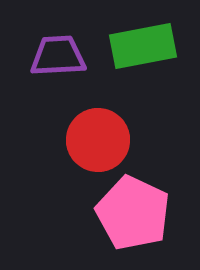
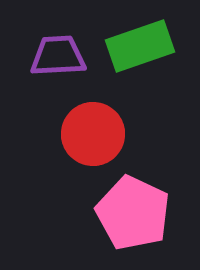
green rectangle: moved 3 px left; rotated 8 degrees counterclockwise
red circle: moved 5 px left, 6 px up
